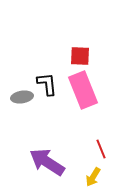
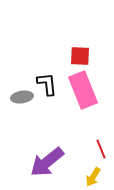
purple arrow: rotated 72 degrees counterclockwise
